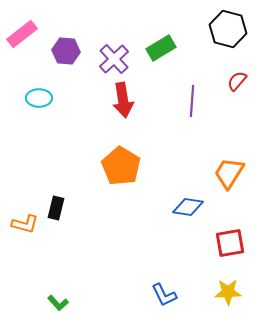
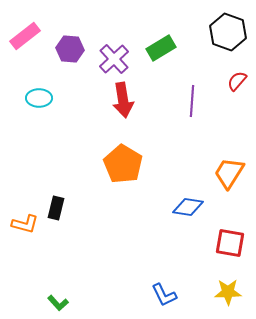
black hexagon: moved 3 px down; rotated 6 degrees clockwise
pink rectangle: moved 3 px right, 2 px down
purple hexagon: moved 4 px right, 2 px up
orange pentagon: moved 2 px right, 2 px up
red square: rotated 20 degrees clockwise
